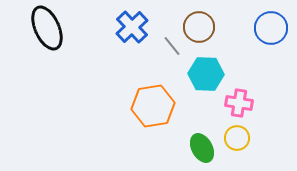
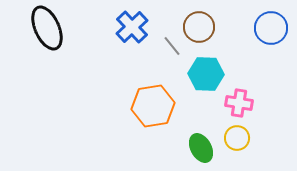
green ellipse: moved 1 px left
